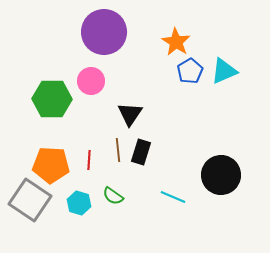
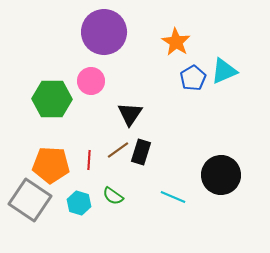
blue pentagon: moved 3 px right, 7 px down
brown line: rotated 60 degrees clockwise
